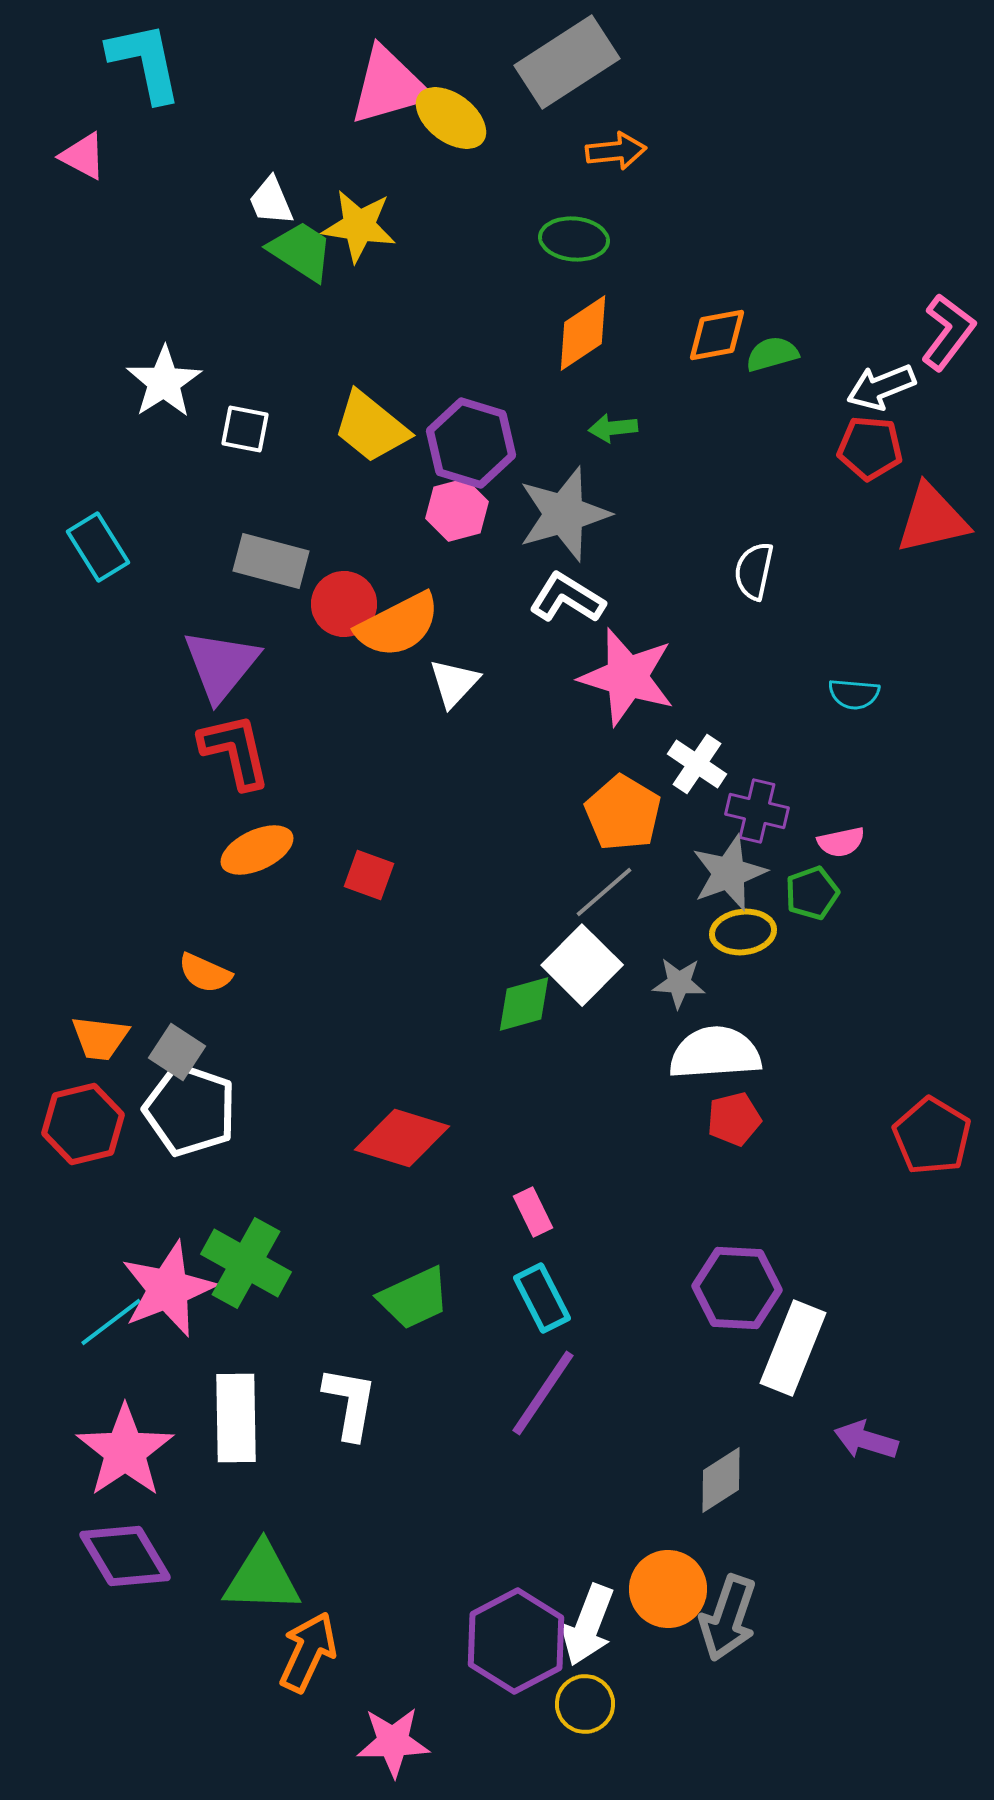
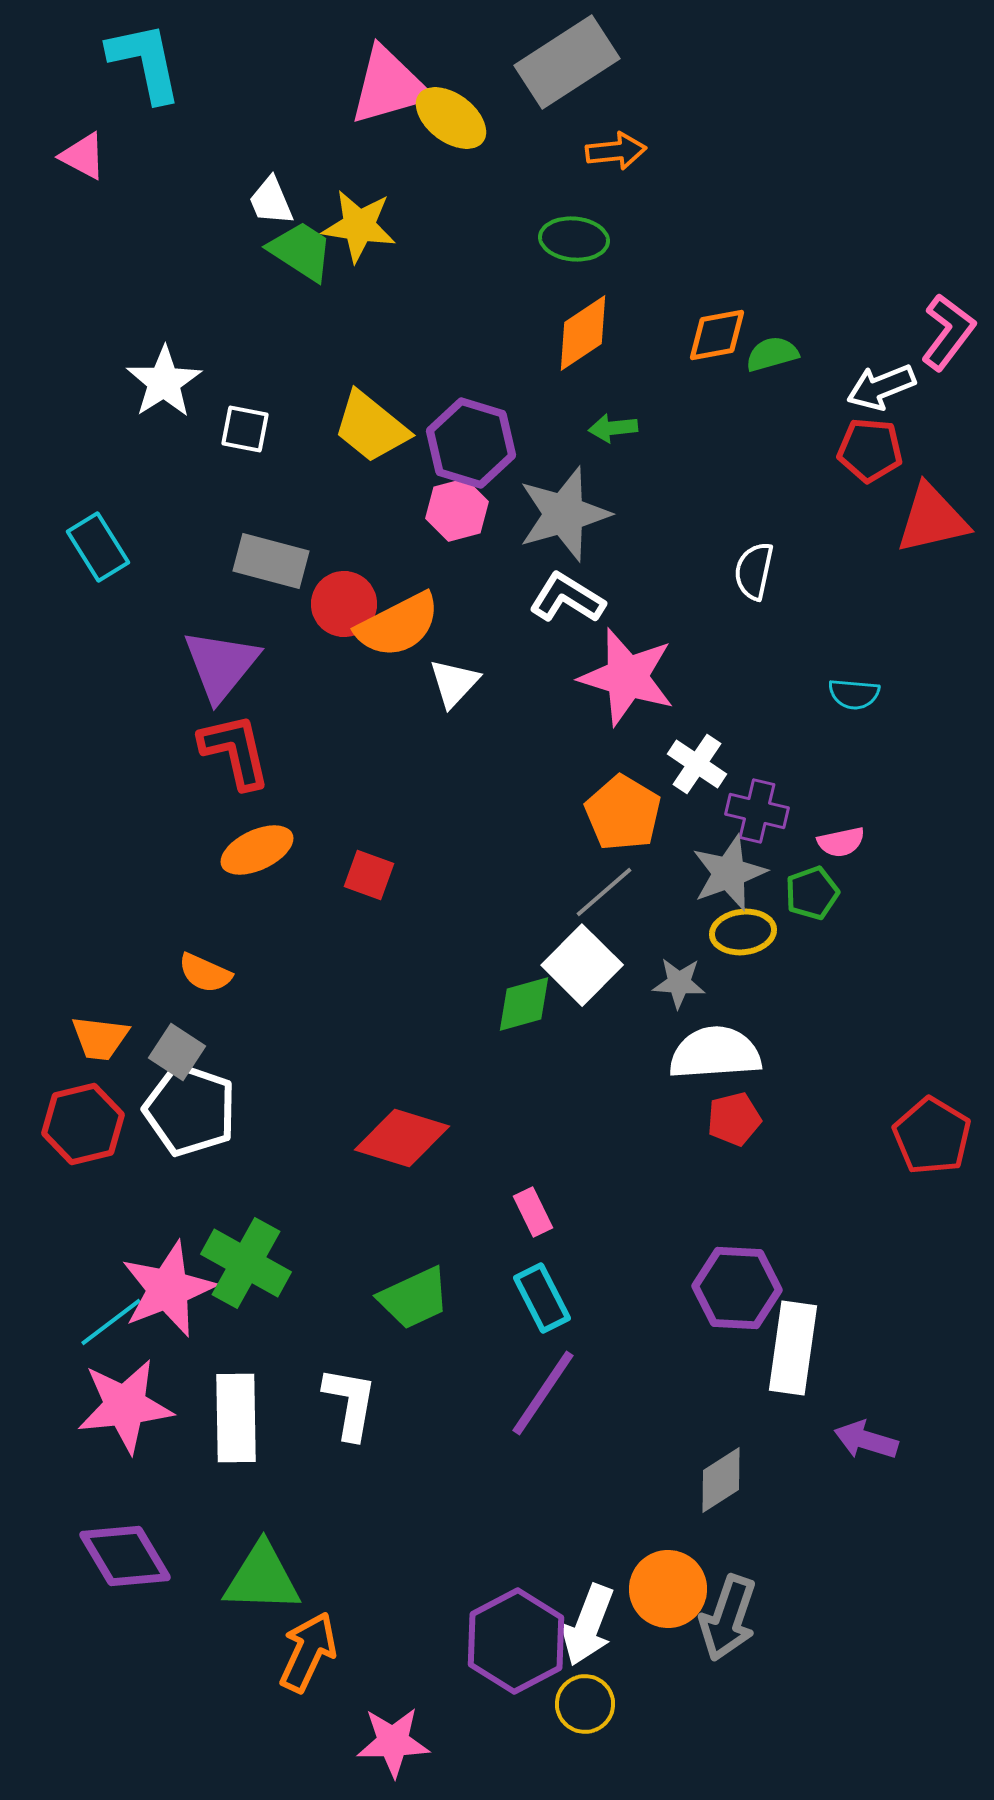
red pentagon at (870, 448): moved 2 px down
white rectangle at (793, 1348): rotated 14 degrees counterclockwise
pink star at (125, 1451): moved 45 px up; rotated 28 degrees clockwise
